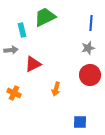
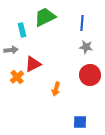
blue line: moved 9 px left
gray star: moved 2 px left, 1 px up; rotated 24 degrees clockwise
orange cross: moved 3 px right, 16 px up; rotated 24 degrees clockwise
